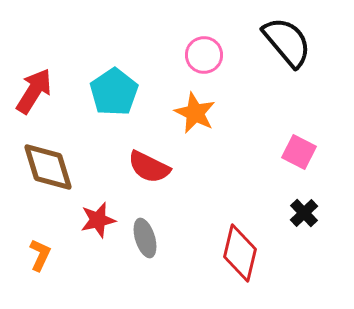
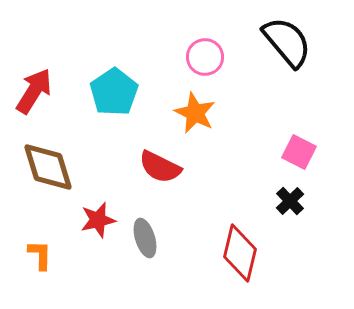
pink circle: moved 1 px right, 2 px down
red semicircle: moved 11 px right
black cross: moved 14 px left, 12 px up
orange L-shape: rotated 24 degrees counterclockwise
